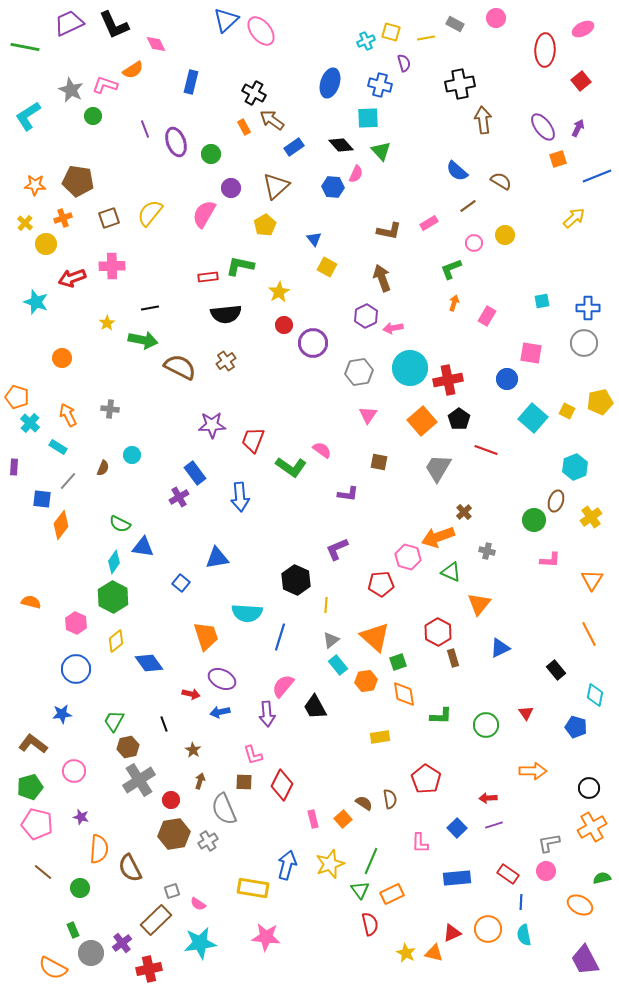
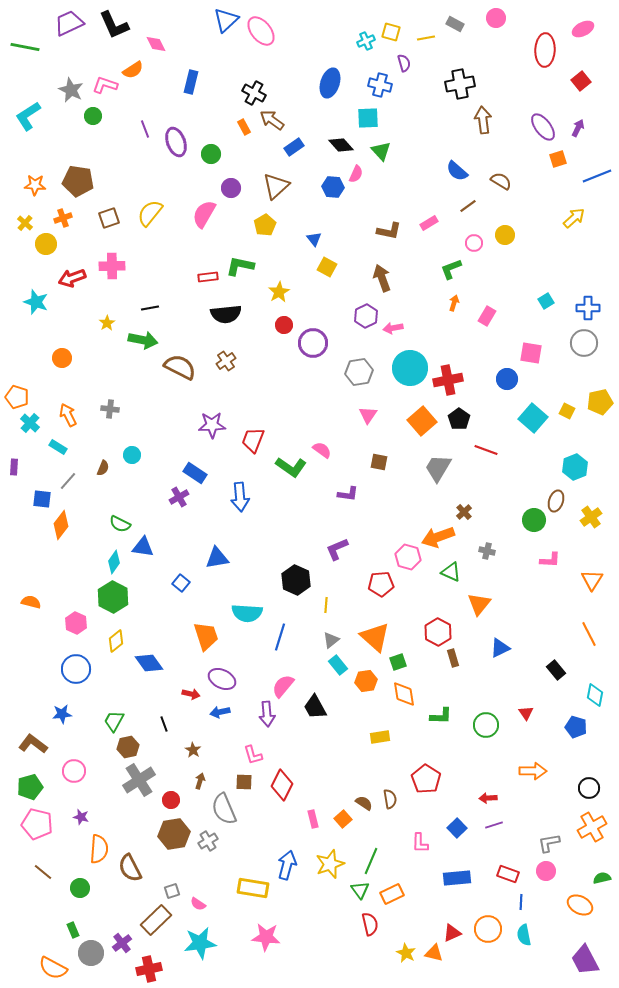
cyan square at (542, 301): moved 4 px right; rotated 21 degrees counterclockwise
blue rectangle at (195, 473): rotated 20 degrees counterclockwise
red rectangle at (508, 874): rotated 15 degrees counterclockwise
